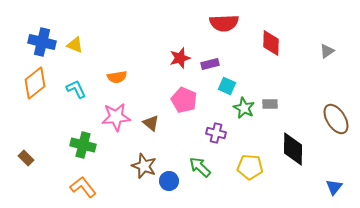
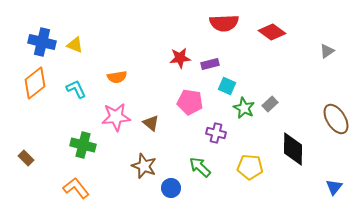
red diamond: moved 1 px right, 11 px up; rotated 56 degrees counterclockwise
red star: rotated 10 degrees clockwise
pink pentagon: moved 6 px right, 2 px down; rotated 15 degrees counterclockwise
gray rectangle: rotated 42 degrees counterclockwise
blue circle: moved 2 px right, 7 px down
orange L-shape: moved 7 px left, 1 px down
